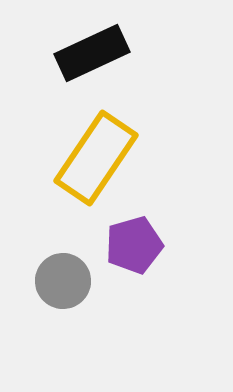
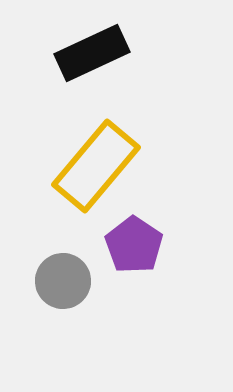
yellow rectangle: moved 8 px down; rotated 6 degrees clockwise
purple pentagon: rotated 22 degrees counterclockwise
